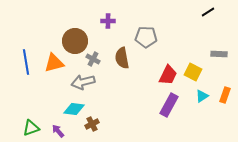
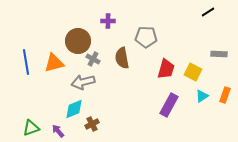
brown circle: moved 3 px right
red trapezoid: moved 2 px left, 6 px up; rotated 10 degrees counterclockwise
cyan diamond: rotated 30 degrees counterclockwise
